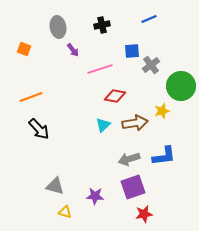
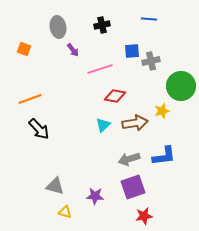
blue line: rotated 28 degrees clockwise
gray cross: moved 4 px up; rotated 24 degrees clockwise
orange line: moved 1 px left, 2 px down
red star: moved 2 px down
